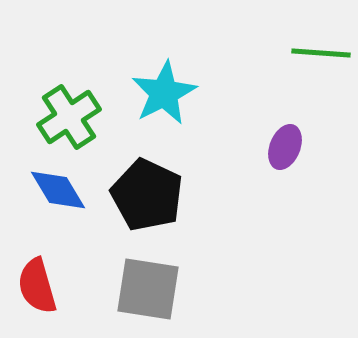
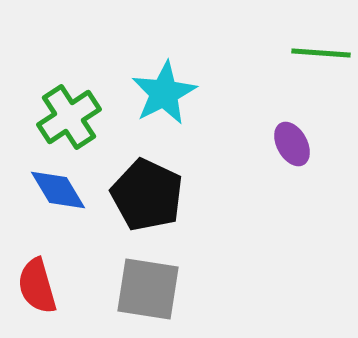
purple ellipse: moved 7 px right, 3 px up; rotated 51 degrees counterclockwise
